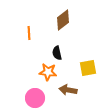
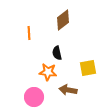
pink circle: moved 1 px left, 1 px up
